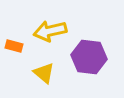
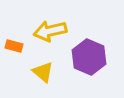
purple hexagon: rotated 16 degrees clockwise
yellow triangle: moved 1 px left, 1 px up
